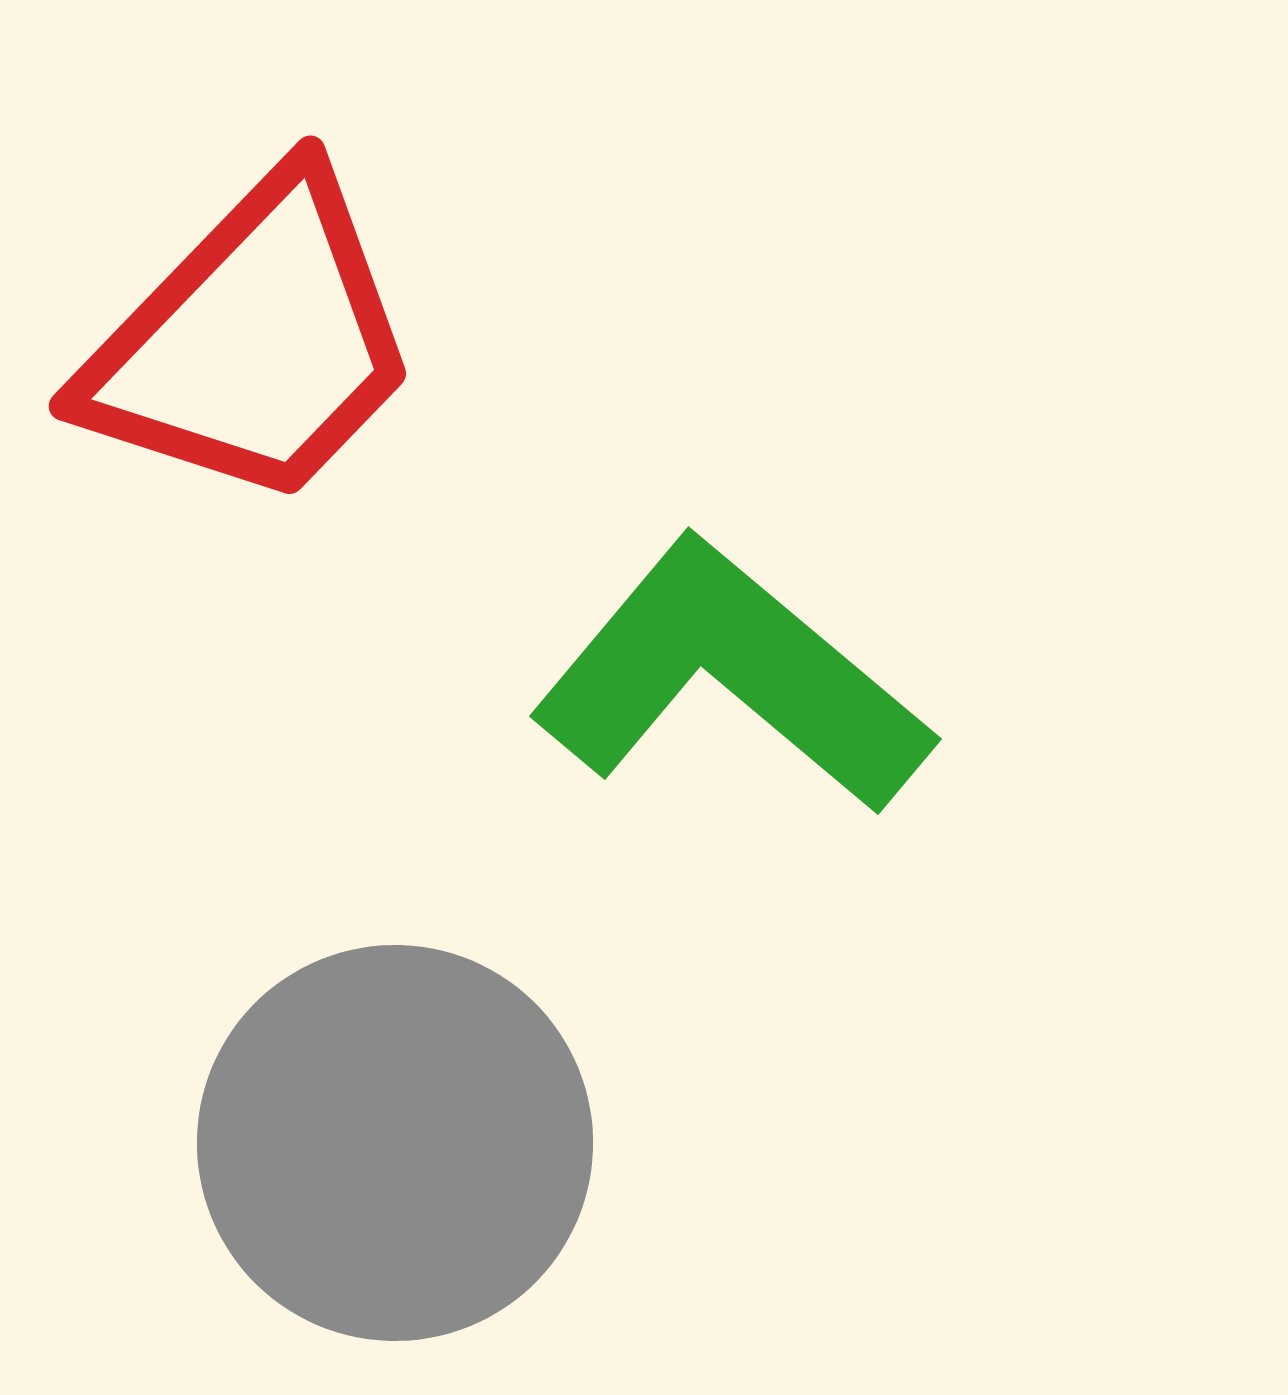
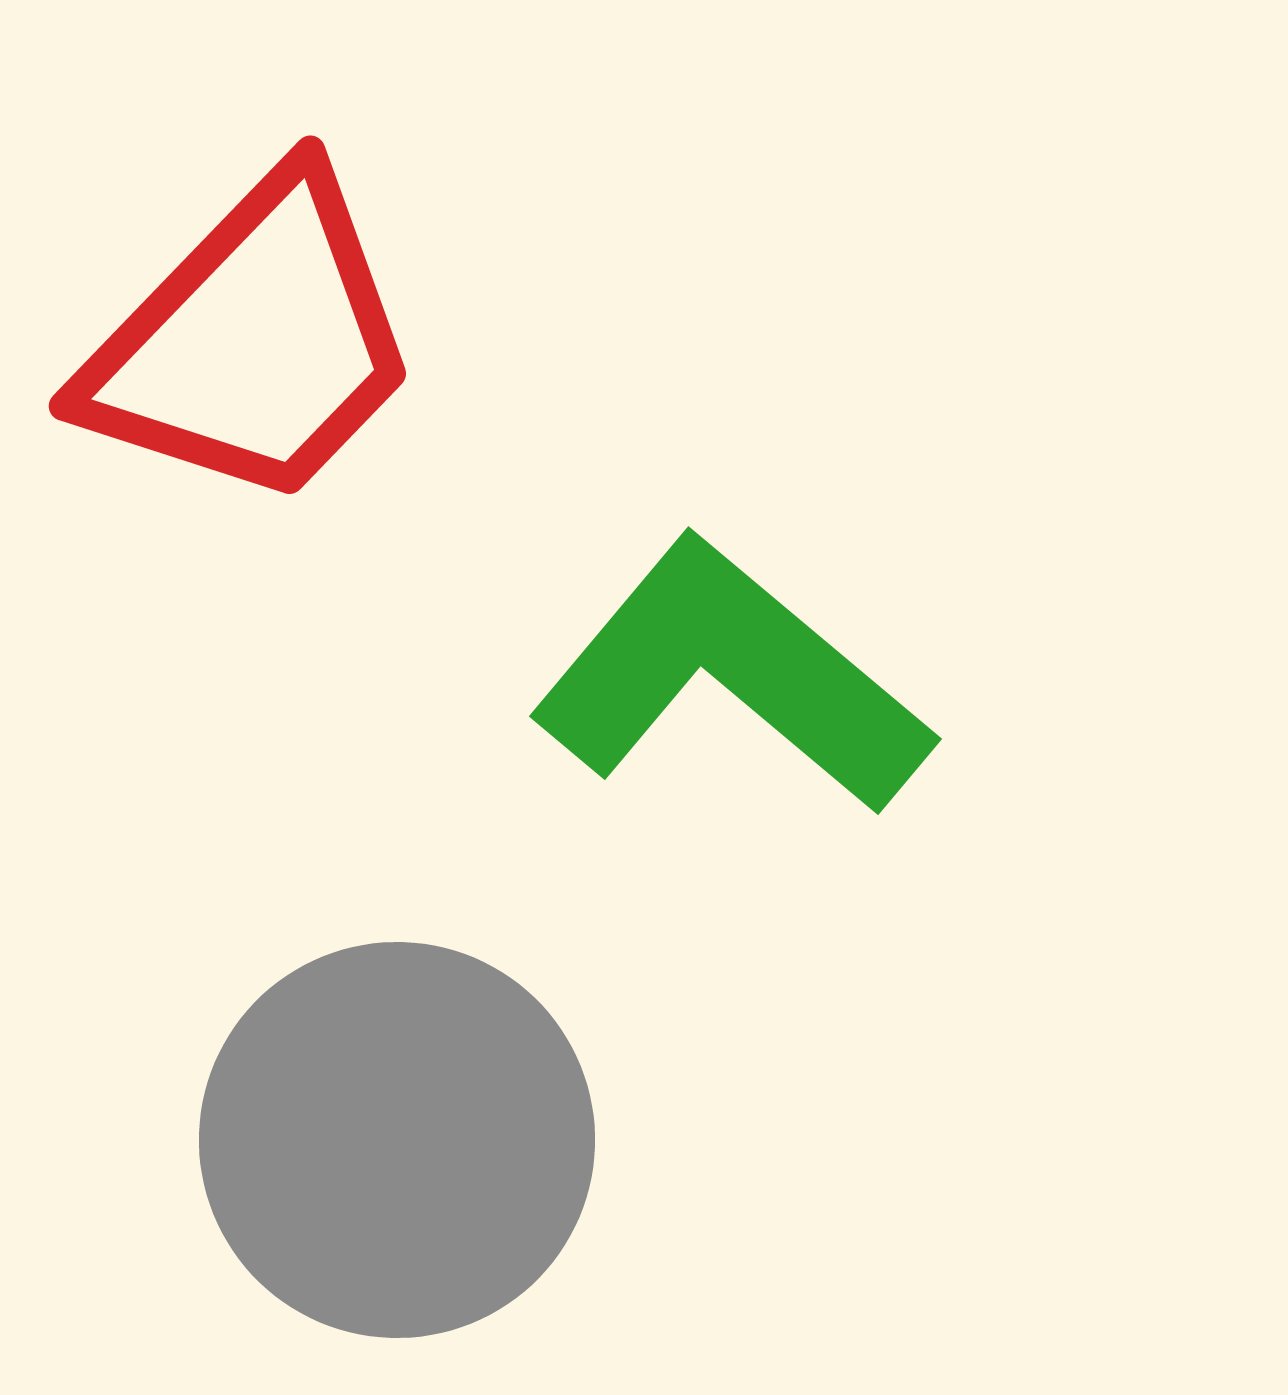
gray circle: moved 2 px right, 3 px up
